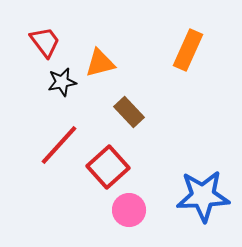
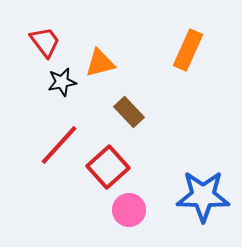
blue star: rotated 4 degrees clockwise
